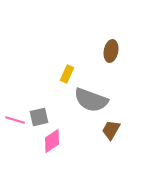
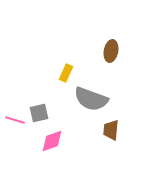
yellow rectangle: moved 1 px left, 1 px up
gray semicircle: moved 1 px up
gray square: moved 4 px up
brown trapezoid: rotated 25 degrees counterclockwise
pink diamond: rotated 15 degrees clockwise
